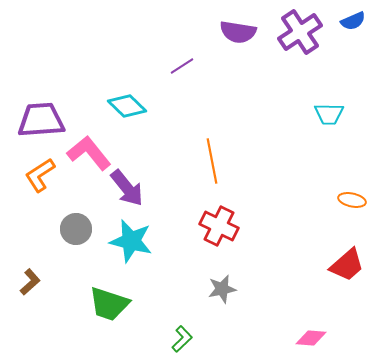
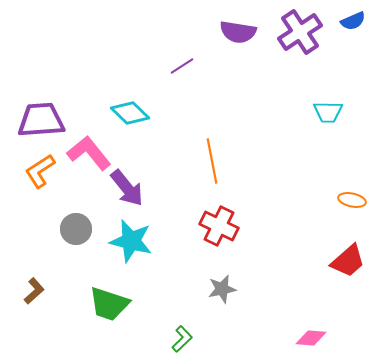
cyan diamond: moved 3 px right, 7 px down
cyan trapezoid: moved 1 px left, 2 px up
orange L-shape: moved 4 px up
red trapezoid: moved 1 px right, 4 px up
brown L-shape: moved 4 px right, 9 px down
